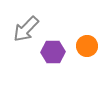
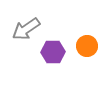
gray arrow: rotated 12 degrees clockwise
